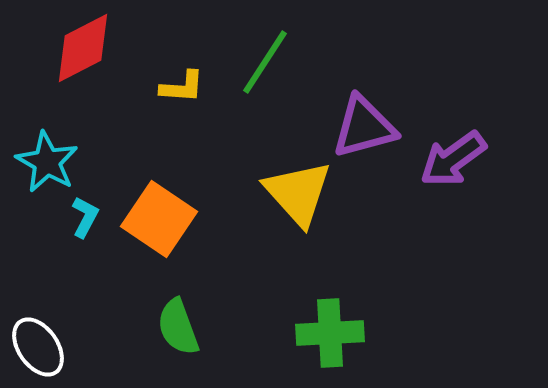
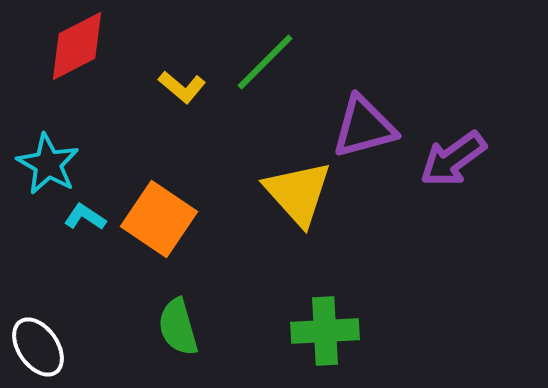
red diamond: moved 6 px left, 2 px up
green line: rotated 12 degrees clockwise
yellow L-shape: rotated 36 degrees clockwise
cyan star: moved 1 px right, 2 px down
cyan L-shape: rotated 84 degrees counterclockwise
green semicircle: rotated 4 degrees clockwise
green cross: moved 5 px left, 2 px up
